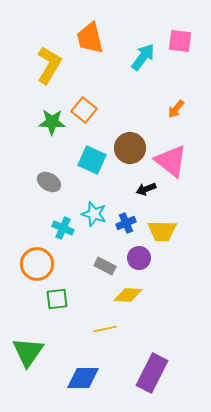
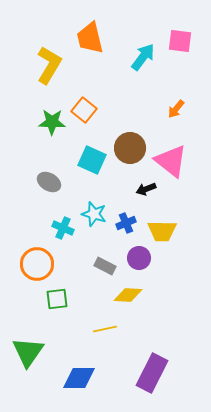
blue diamond: moved 4 px left
